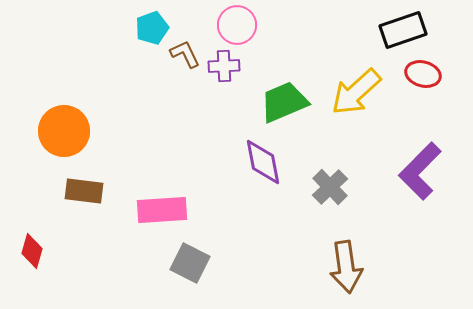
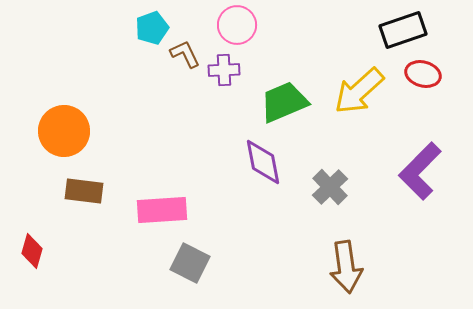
purple cross: moved 4 px down
yellow arrow: moved 3 px right, 1 px up
